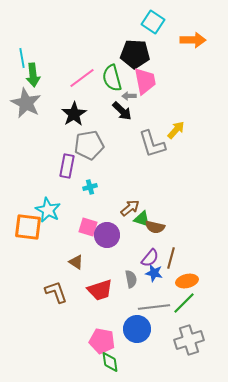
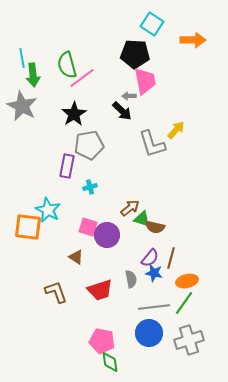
cyan square: moved 1 px left, 2 px down
green semicircle: moved 45 px left, 13 px up
gray star: moved 4 px left, 3 px down
brown triangle: moved 5 px up
green line: rotated 10 degrees counterclockwise
blue circle: moved 12 px right, 4 px down
